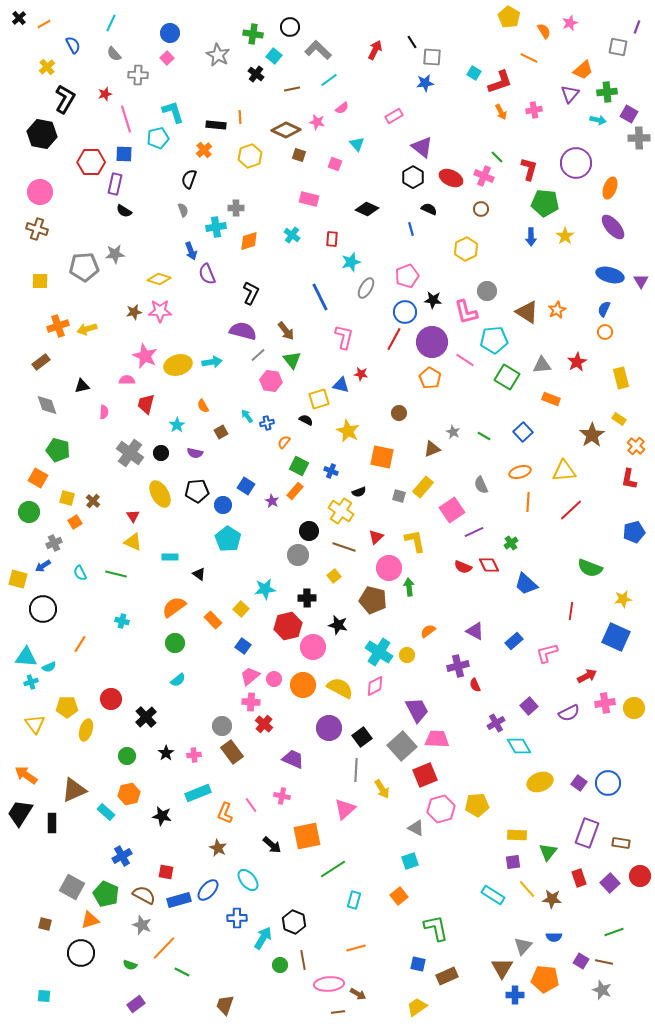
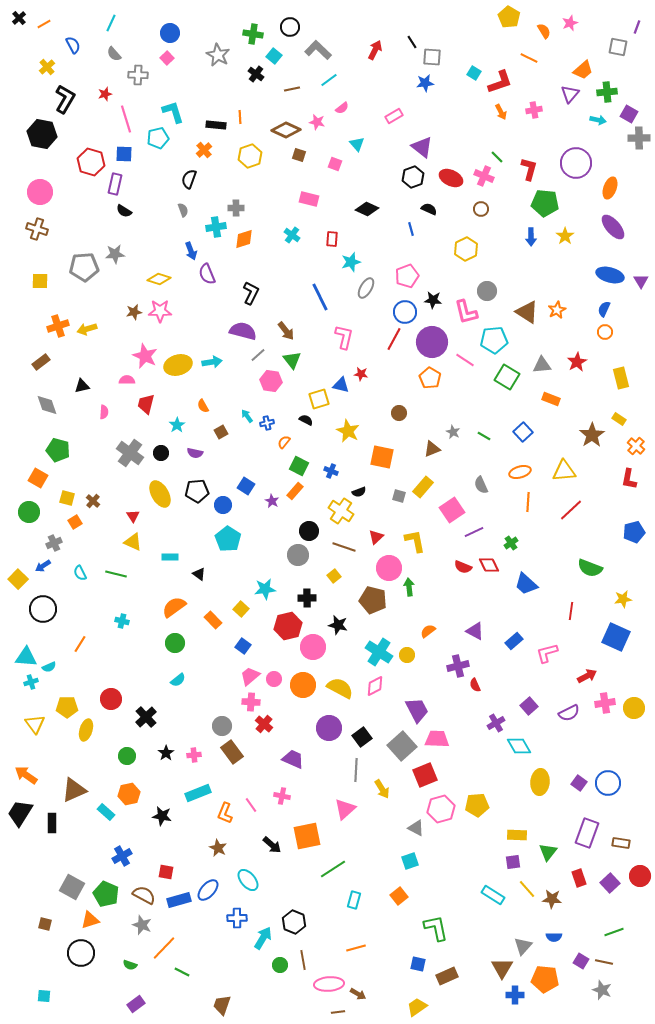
red hexagon at (91, 162): rotated 16 degrees clockwise
black hexagon at (413, 177): rotated 10 degrees clockwise
orange diamond at (249, 241): moved 5 px left, 2 px up
yellow square at (18, 579): rotated 30 degrees clockwise
yellow ellipse at (540, 782): rotated 65 degrees counterclockwise
brown trapezoid at (225, 1005): moved 3 px left
